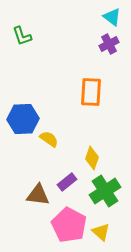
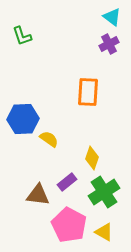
orange rectangle: moved 3 px left
green cross: moved 1 px left, 1 px down
yellow triangle: moved 3 px right; rotated 12 degrees counterclockwise
